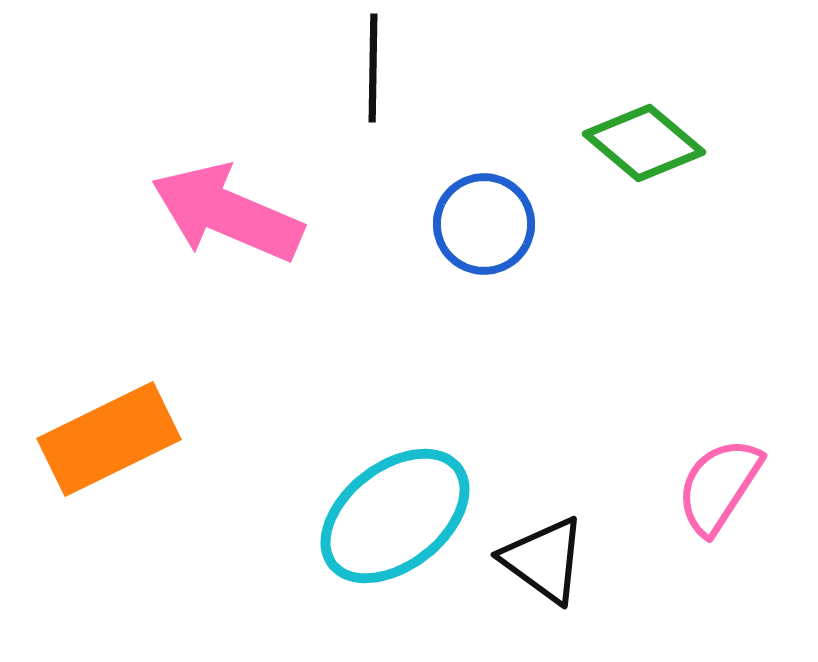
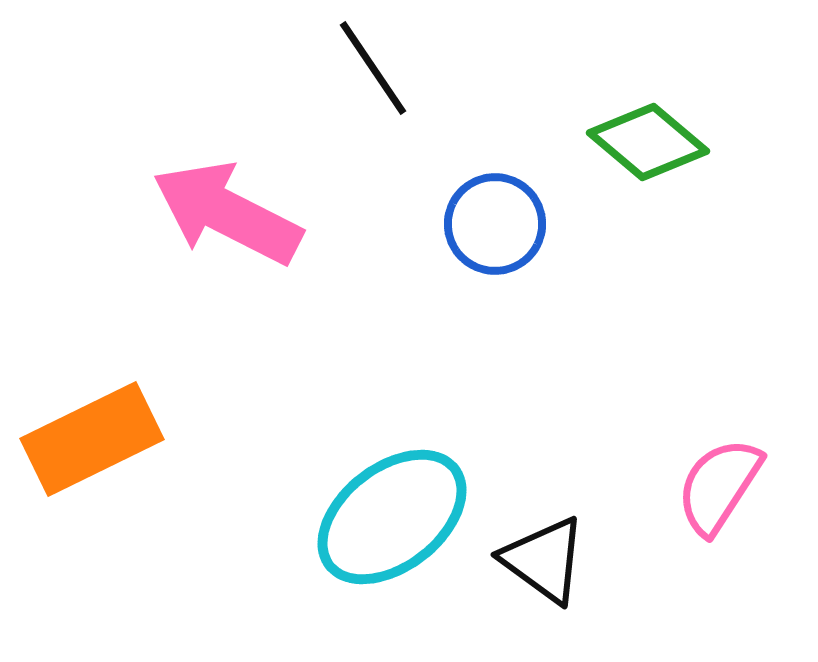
black line: rotated 35 degrees counterclockwise
green diamond: moved 4 px right, 1 px up
pink arrow: rotated 4 degrees clockwise
blue circle: moved 11 px right
orange rectangle: moved 17 px left
cyan ellipse: moved 3 px left, 1 px down
